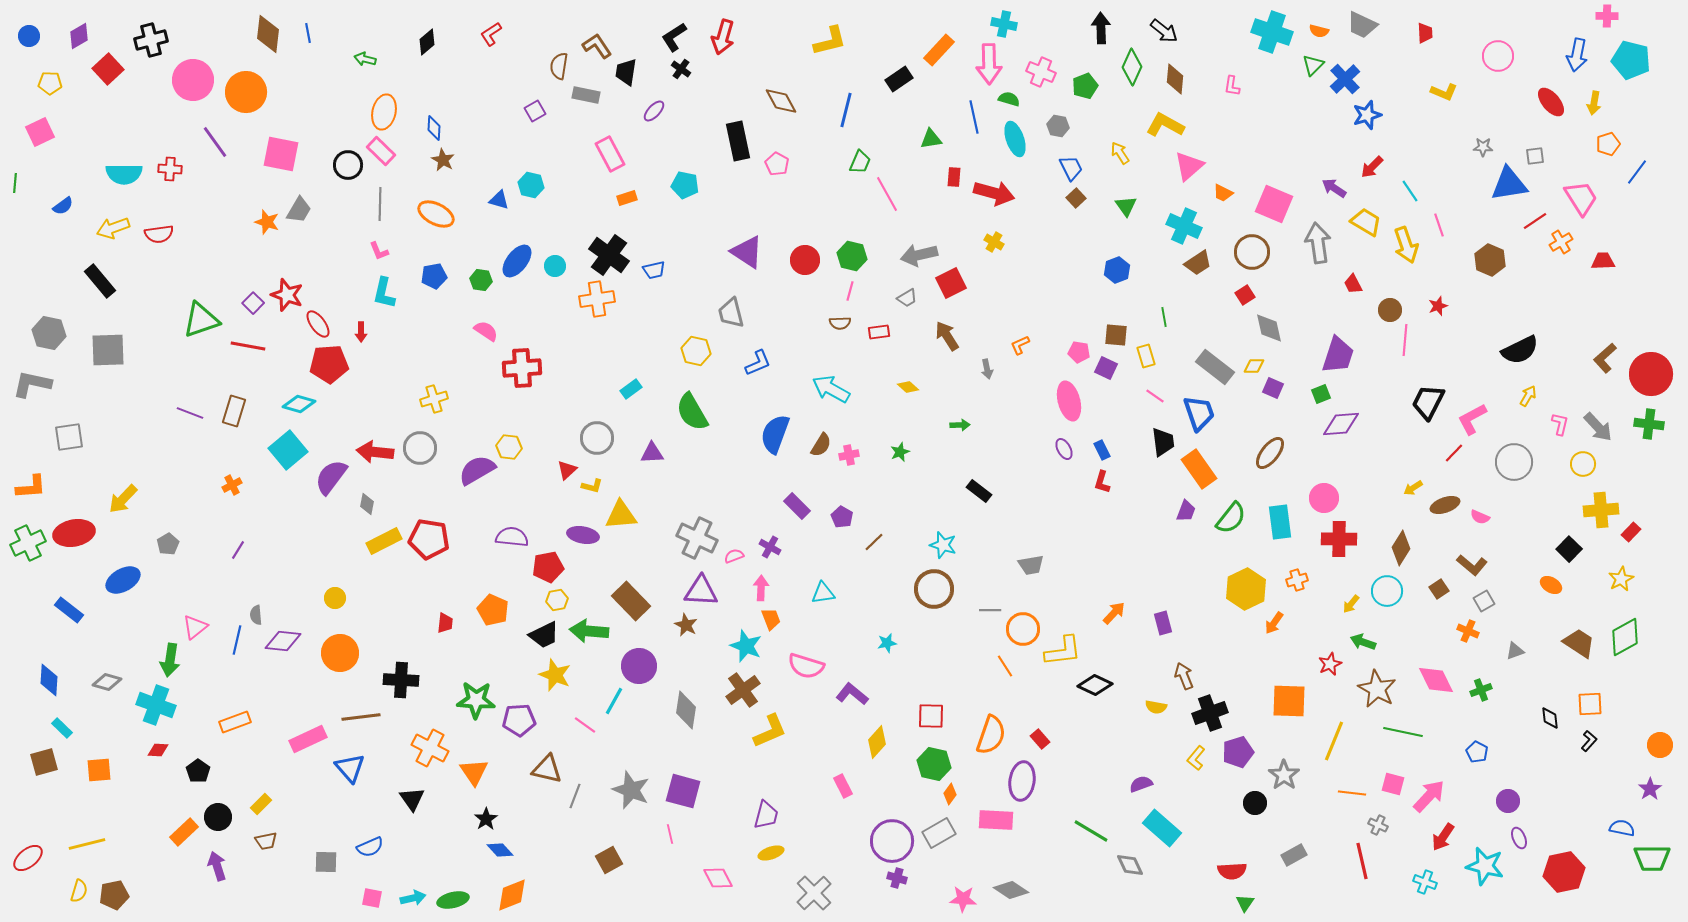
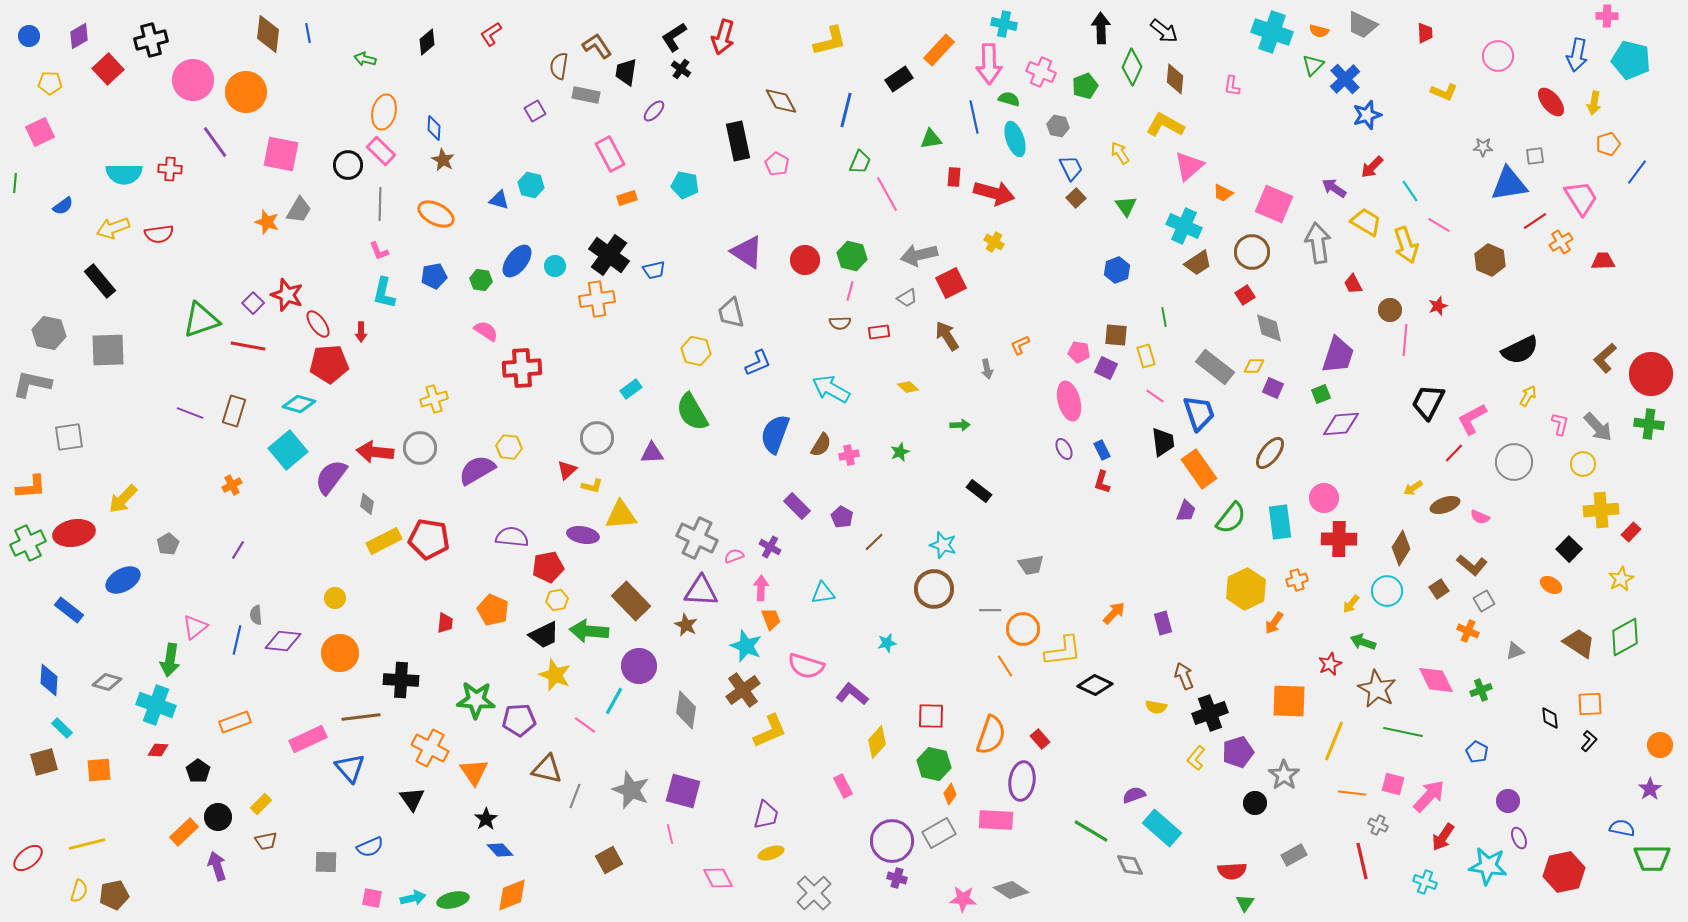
pink line at (1439, 225): rotated 40 degrees counterclockwise
purple semicircle at (1141, 784): moved 7 px left, 11 px down
cyan star at (1485, 866): moved 3 px right; rotated 6 degrees counterclockwise
